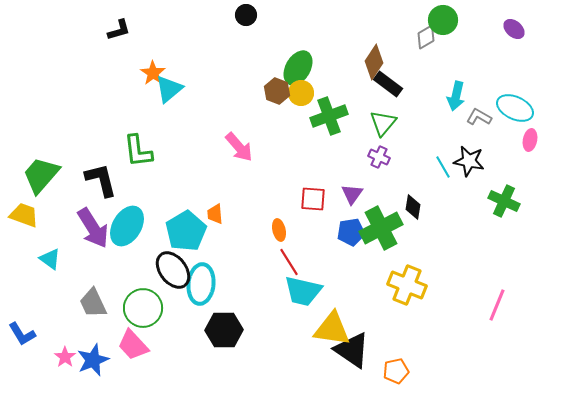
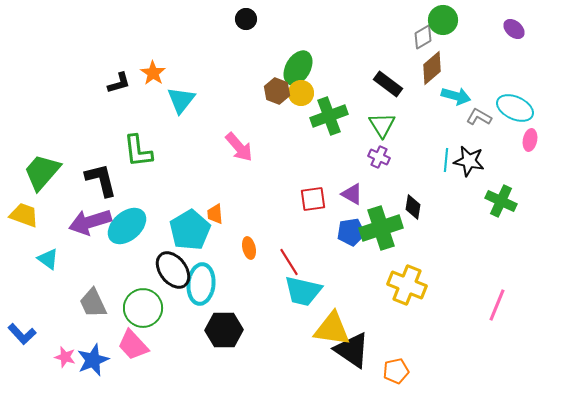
black circle at (246, 15): moved 4 px down
black L-shape at (119, 30): moved 53 px down
gray diamond at (426, 37): moved 3 px left
brown diamond at (374, 62): moved 58 px right, 6 px down; rotated 16 degrees clockwise
cyan triangle at (169, 89): moved 12 px right, 11 px down; rotated 12 degrees counterclockwise
cyan arrow at (456, 96): rotated 88 degrees counterclockwise
green triangle at (383, 123): moved 1 px left, 2 px down; rotated 12 degrees counterclockwise
cyan line at (443, 167): moved 3 px right, 7 px up; rotated 35 degrees clockwise
green trapezoid at (41, 175): moved 1 px right, 3 px up
purple triangle at (352, 194): rotated 35 degrees counterclockwise
red square at (313, 199): rotated 12 degrees counterclockwise
green cross at (504, 201): moved 3 px left
cyan ellipse at (127, 226): rotated 18 degrees clockwise
purple arrow at (93, 228): moved 3 px left, 6 px up; rotated 105 degrees clockwise
green cross at (381, 228): rotated 9 degrees clockwise
orange ellipse at (279, 230): moved 30 px left, 18 px down
cyan pentagon at (186, 231): moved 4 px right, 1 px up
cyan triangle at (50, 259): moved 2 px left
blue L-shape at (22, 334): rotated 12 degrees counterclockwise
pink star at (65, 357): rotated 20 degrees counterclockwise
